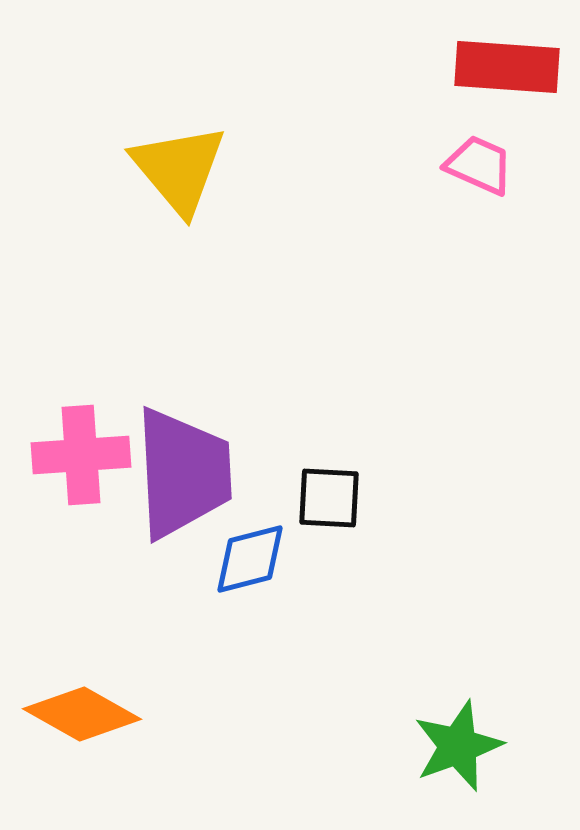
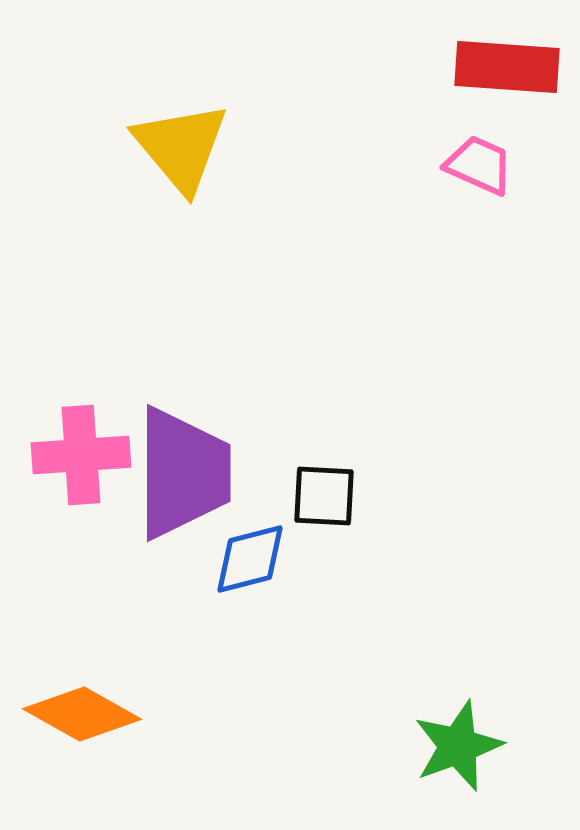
yellow triangle: moved 2 px right, 22 px up
purple trapezoid: rotated 3 degrees clockwise
black square: moved 5 px left, 2 px up
